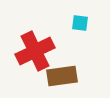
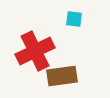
cyan square: moved 6 px left, 4 px up
